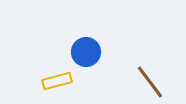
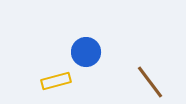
yellow rectangle: moved 1 px left
